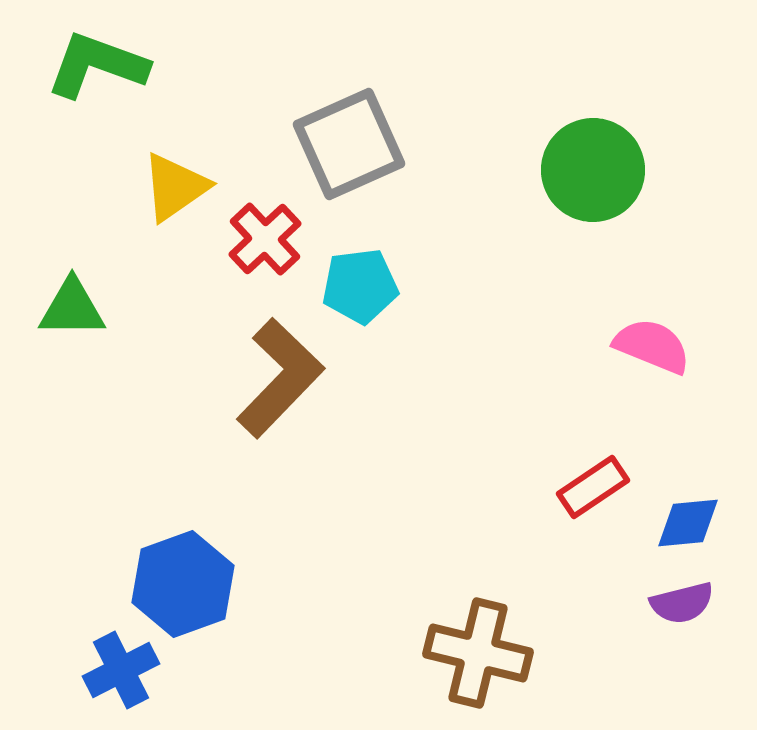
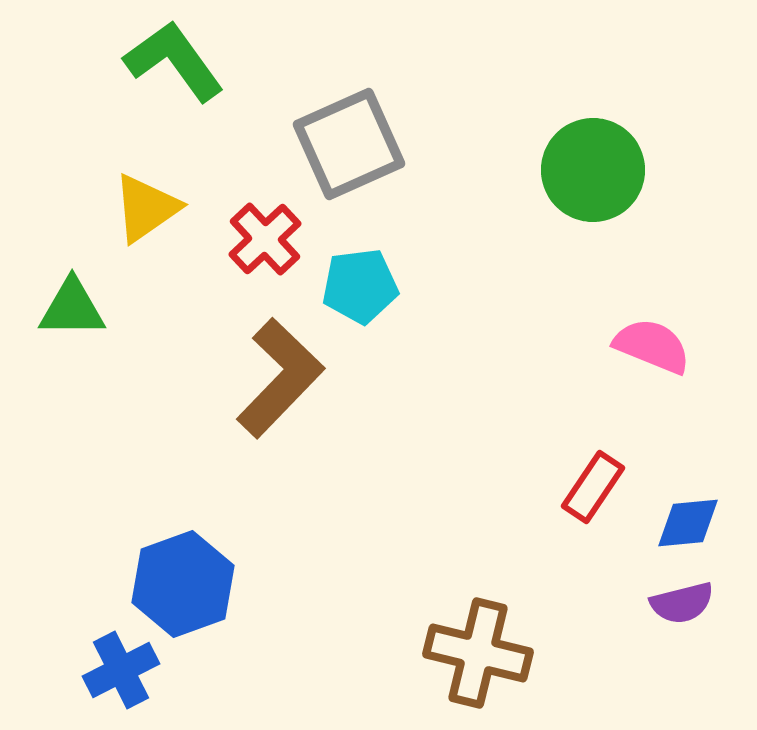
green L-shape: moved 77 px right, 4 px up; rotated 34 degrees clockwise
yellow triangle: moved 29 px left, 21 px down
red rectangle: rotated 22 degrees counterclockwise
